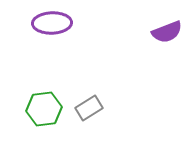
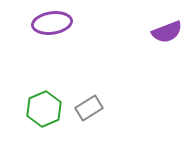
purple ellipse: rotated 6 degrees counterclockwise
green hexagon: rotated 16 degrees counterclockwise
